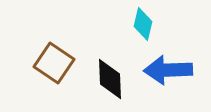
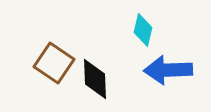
cyan diamond: moved 6 px down
black diamond: moved 15 px left
